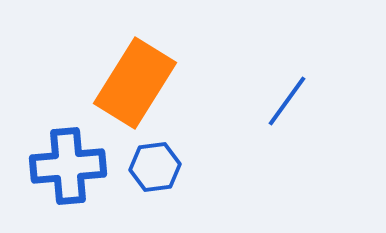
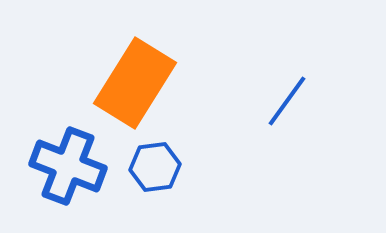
blue cross: rotated 26 degrees clockwise
